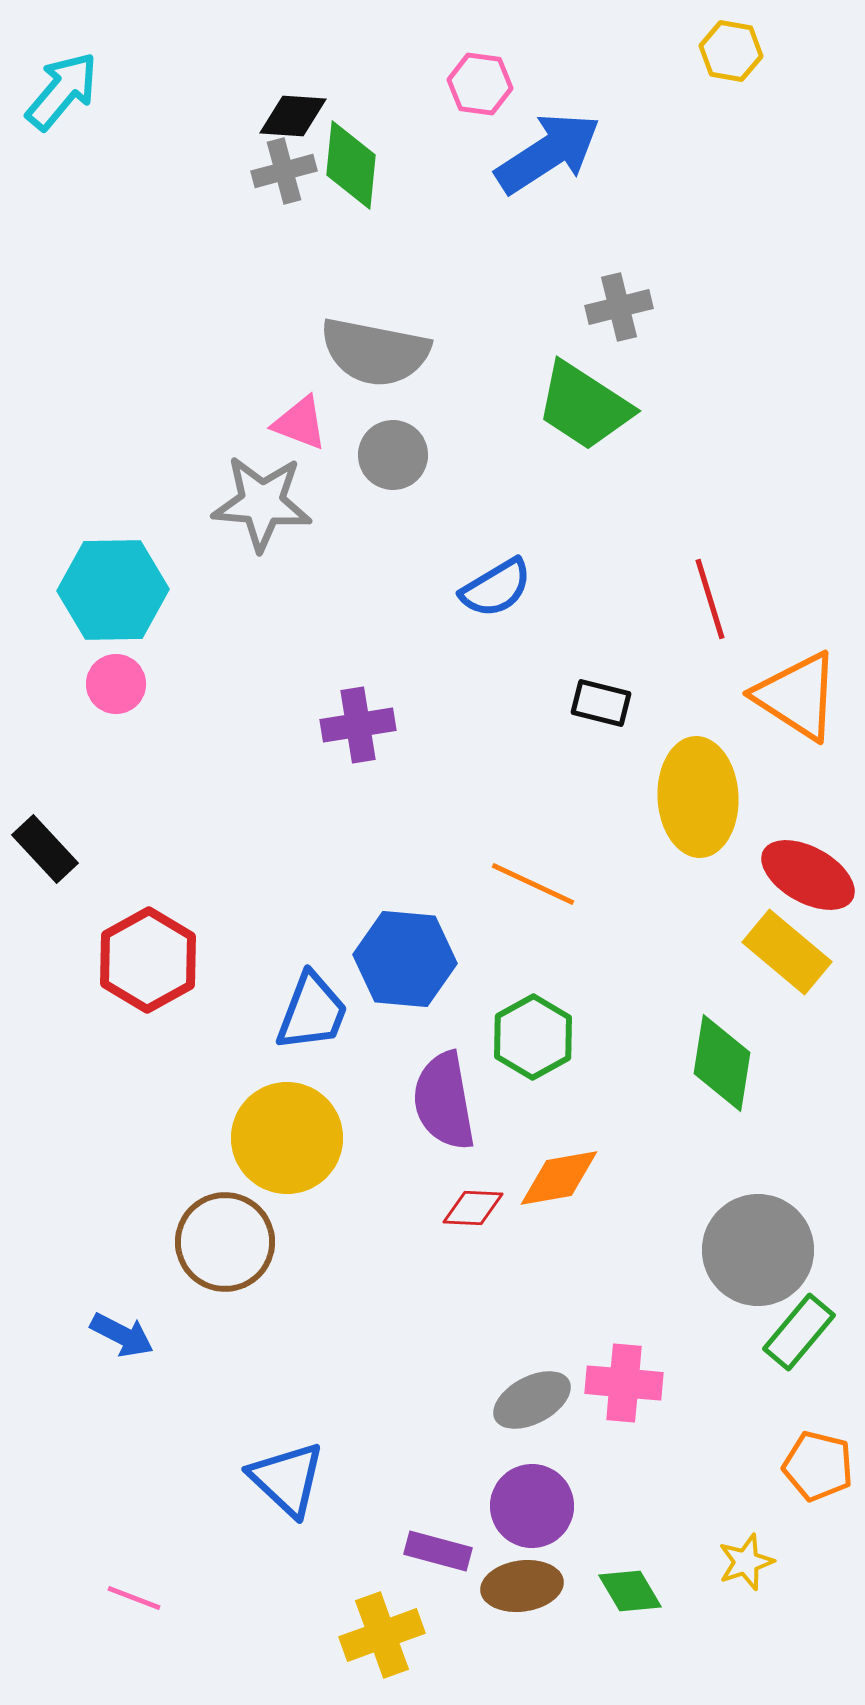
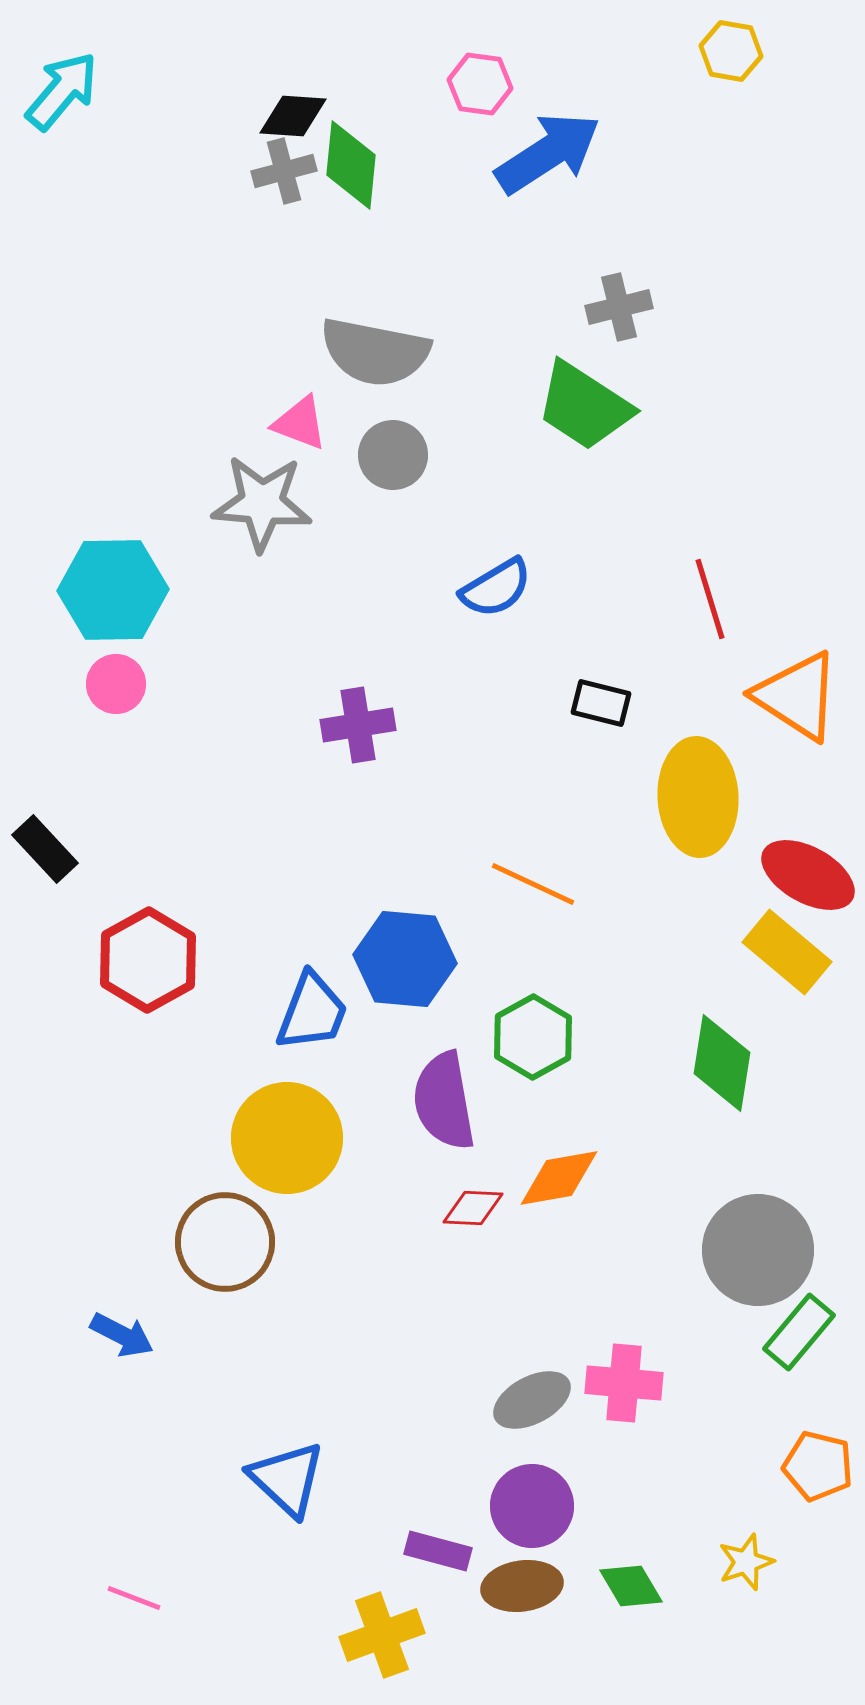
green diamond at (630, 1591): moved 1 px right, 5 px up
